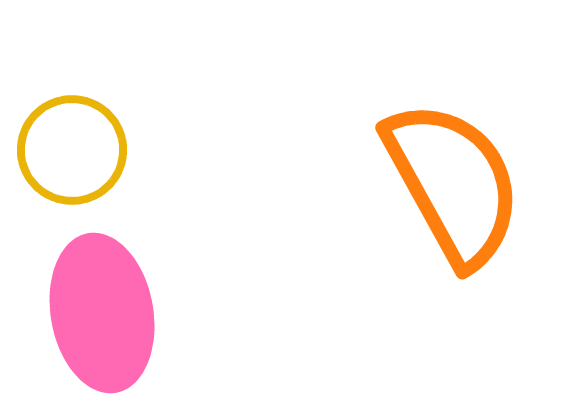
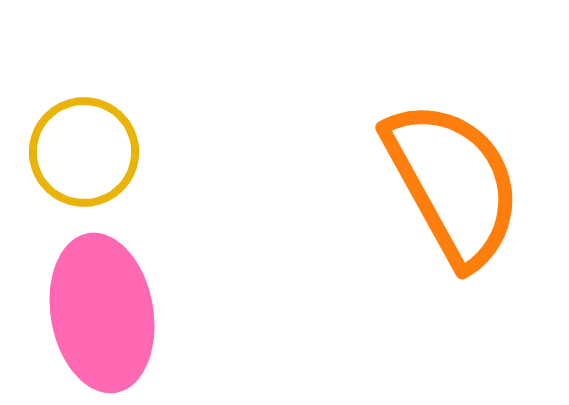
yellow circle: moved 12 px right, 2 px down
